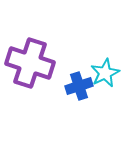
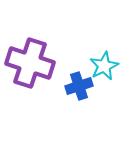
cyan star: moved 1 px left, 7 px up
